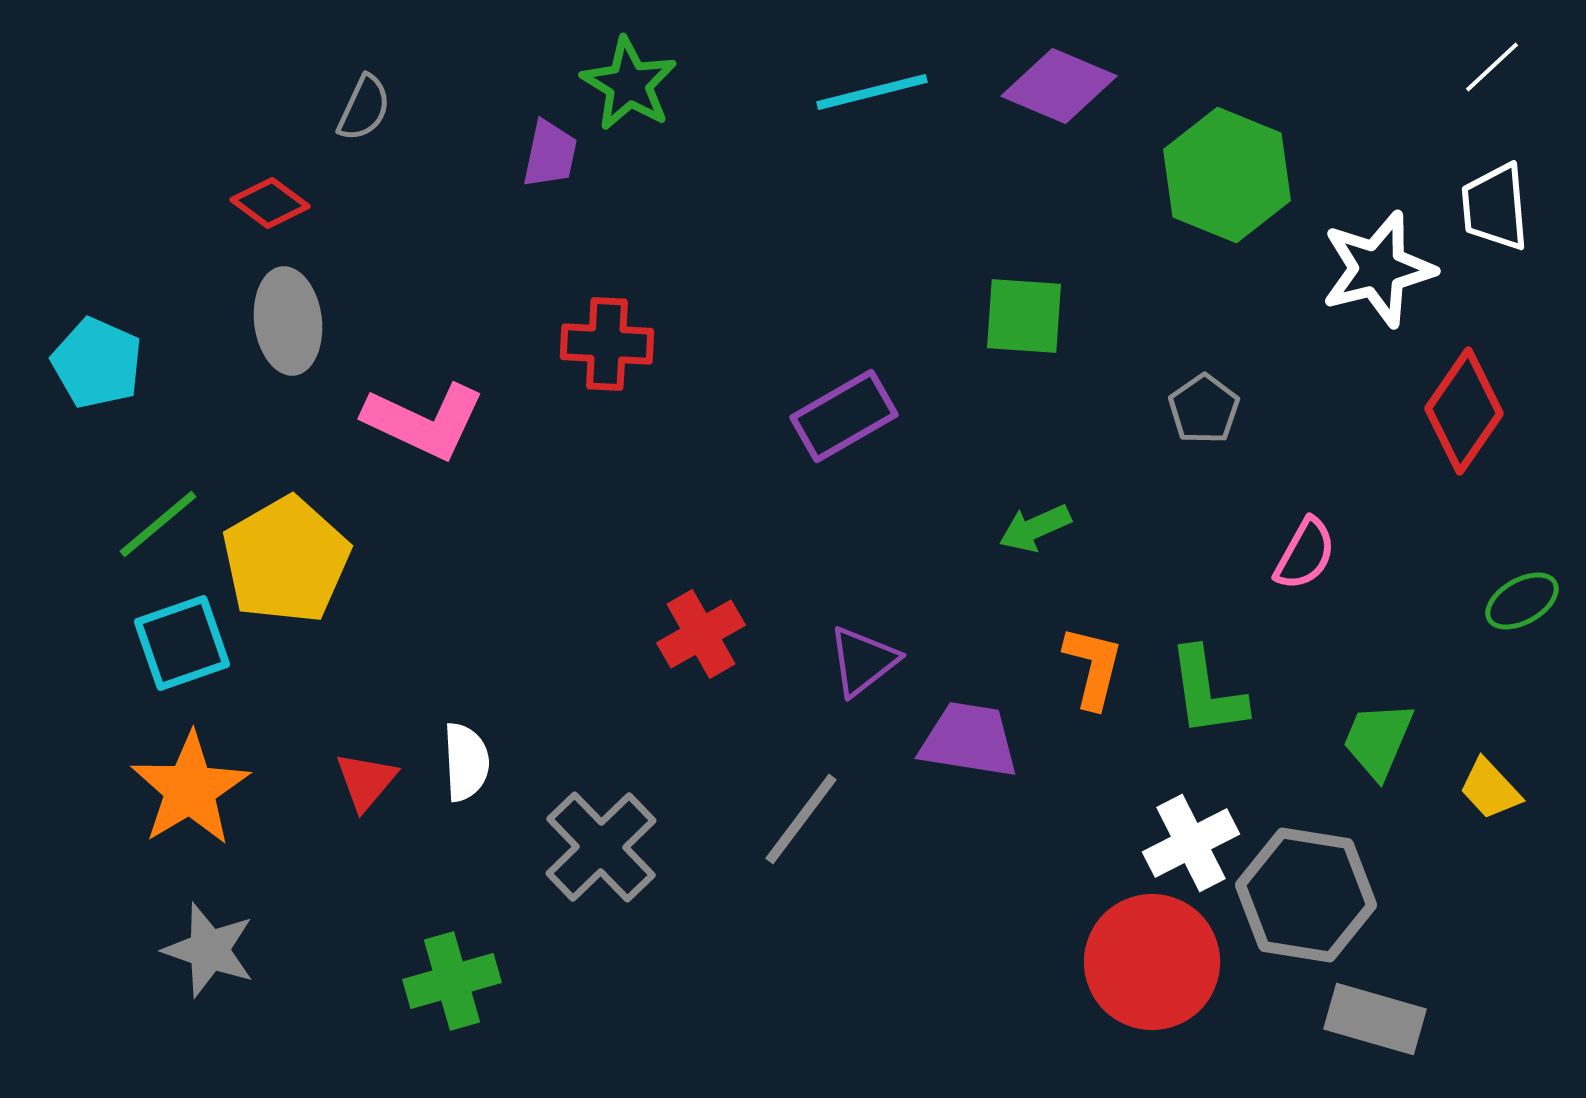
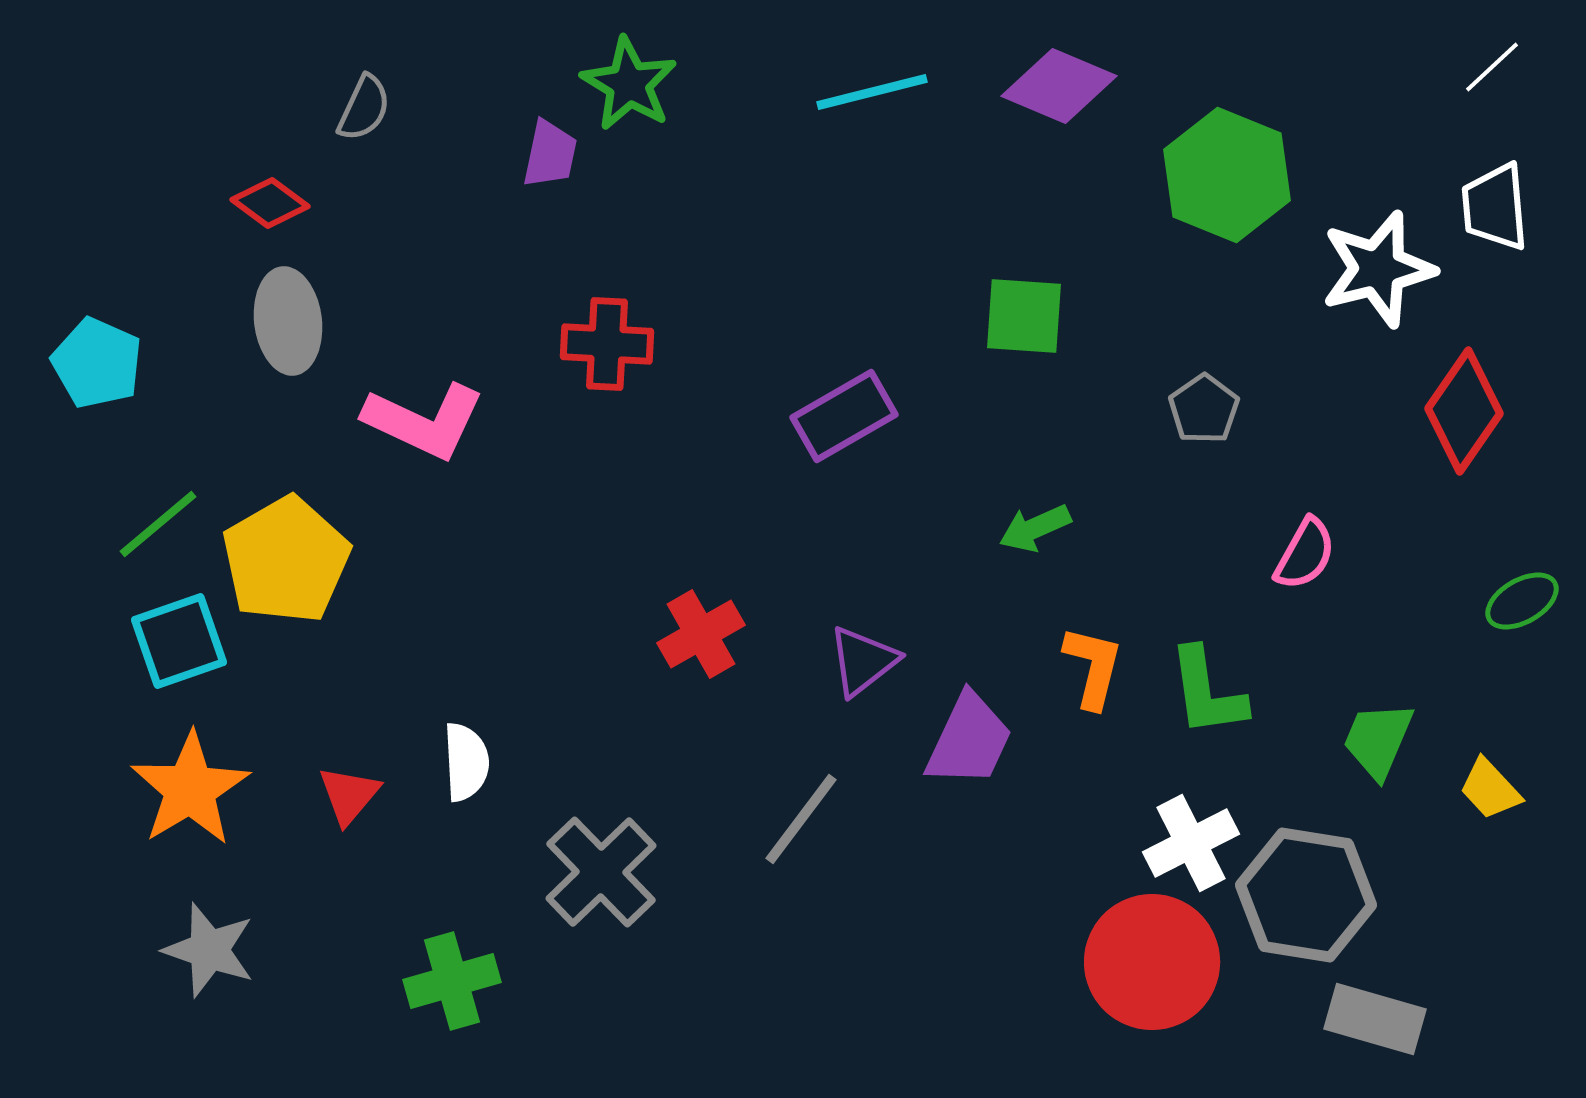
cyan square at (182, 643): moved 3 px left, 2 px up
purple trapezoid at (969, 740): rotated 106 degrees clockwise
red triangle at (366, 781): moved 17 px left, 14 px down
gray cross at (601, 847): moved 25 px down
